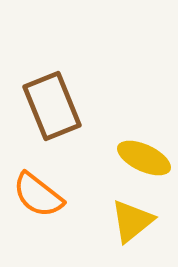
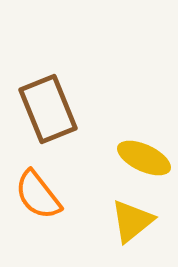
brown rectangle: moved 4 px left, 3 px down
orange semicircle: rotated 14 degrees clockwise
